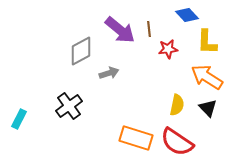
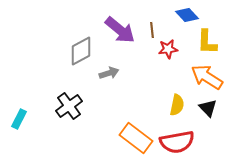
brown line: moved 3 px right, 1 px down
orange rectangle: rotated 20 degrees clockwise
red semicircle: rotated 44 degrees counterclockwise
